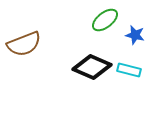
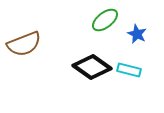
blue star: moved 2 px right, 1 px up; rotated 12 degrees clockwise
black diamond: rotated 12 degrees clockwise
